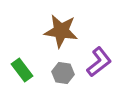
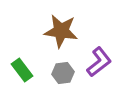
gray hexagon: rotated 15 degrees counterclockwise
